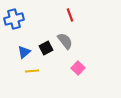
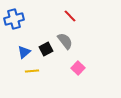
red line: moved 1 px down; rotated 24 degrees counterclockwise
black square: moved 1 px down
